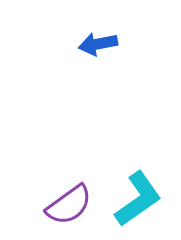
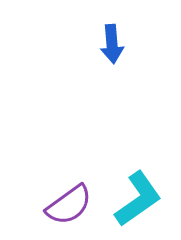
blue arrow: moved 14 px right; rotated 84 degrees counterclockwise
